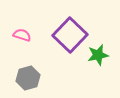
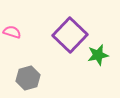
pink semicircle: moved 10 px left, 3 px up
